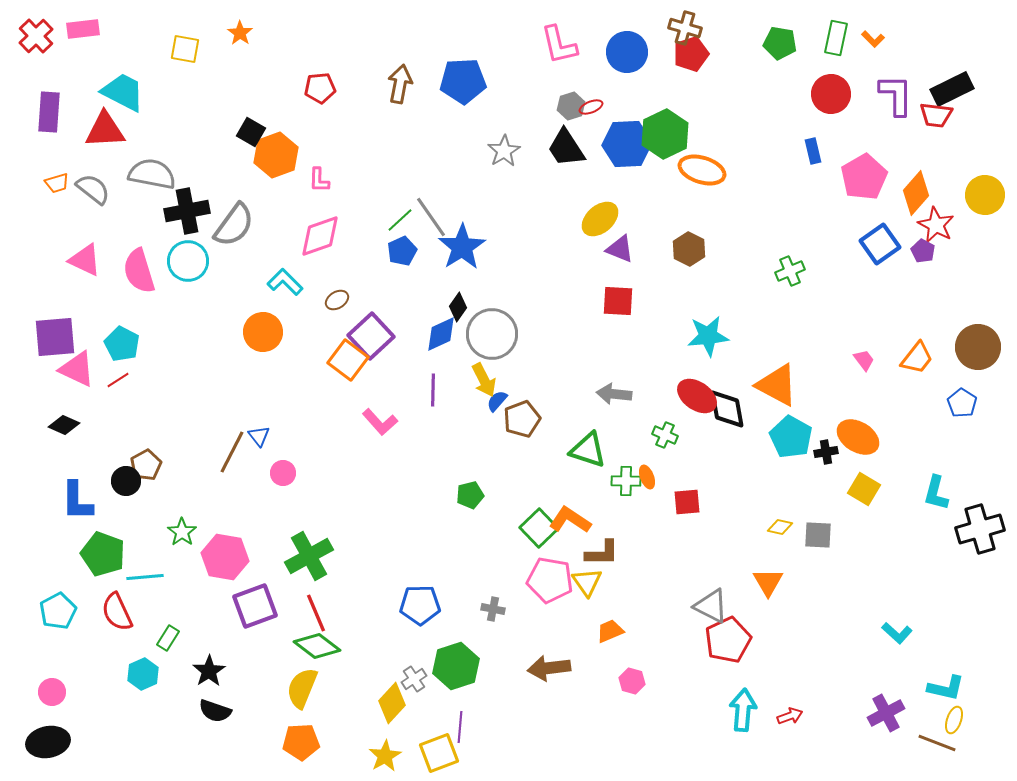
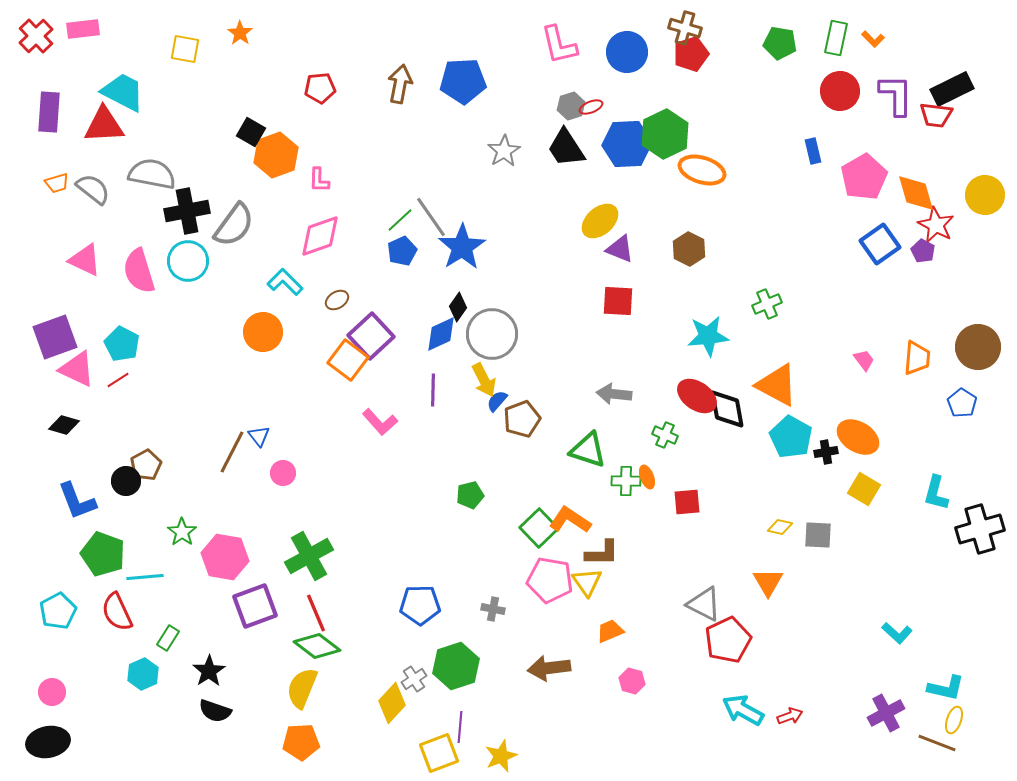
red circle at (831, 94): moved 9 px right, 3 px up
red triangle at (105, 130): moved 1 px left, 5 px up
orange diamond at (916, 193): rotated 57 degrees counterclockwise
yellow ellipse at (600, 219): moved 2 px down
green cross at (790, 271): moved 23 px left, 33 px down
purple square at (55, 337): rotated 15 degrees counterclockwise
orange trapezoid at (917, 358): rotated 33 degrees counterclockwise
black diamond at (64, 425): rotated 8 degrees counterclockwise
blue L-shape at (77, 501): rotated 21 degrees counterclockwise
gray triangle at (711, 606): moved 7 px left, 2 px up
cyan arrow at (743, 710): rotated 66 degrees counterclockwise
yellow star at (385, 756): moved 116 px right; rotated 8 degrees clockwise
